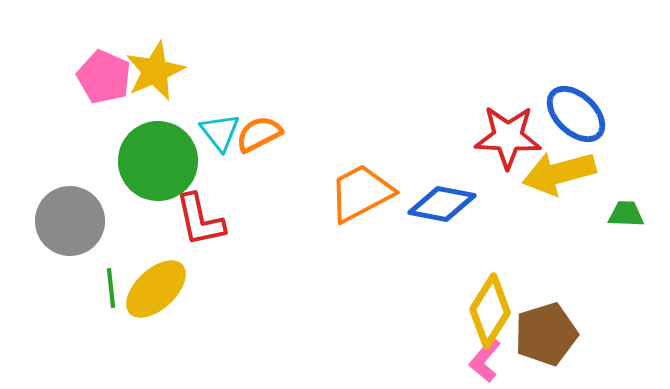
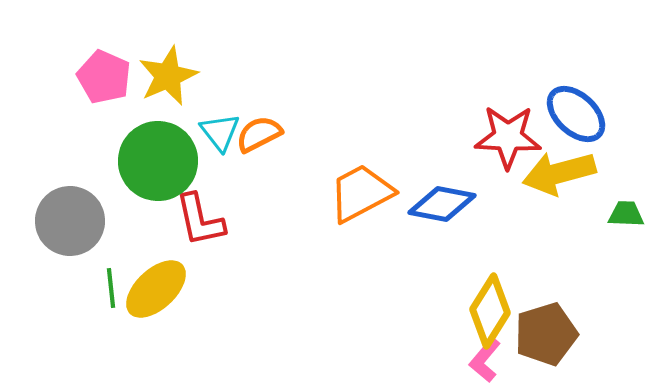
yellow star: moved 13 px right, 5 px down
